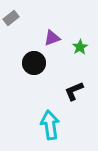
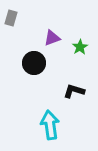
gray rectangle: rotated 35 degrees counterclockwise
black L-shape: rotated 40 degrees clockwise
